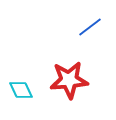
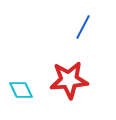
blue line: moved 7 px left; rotated 25 degrees counterclockwise
